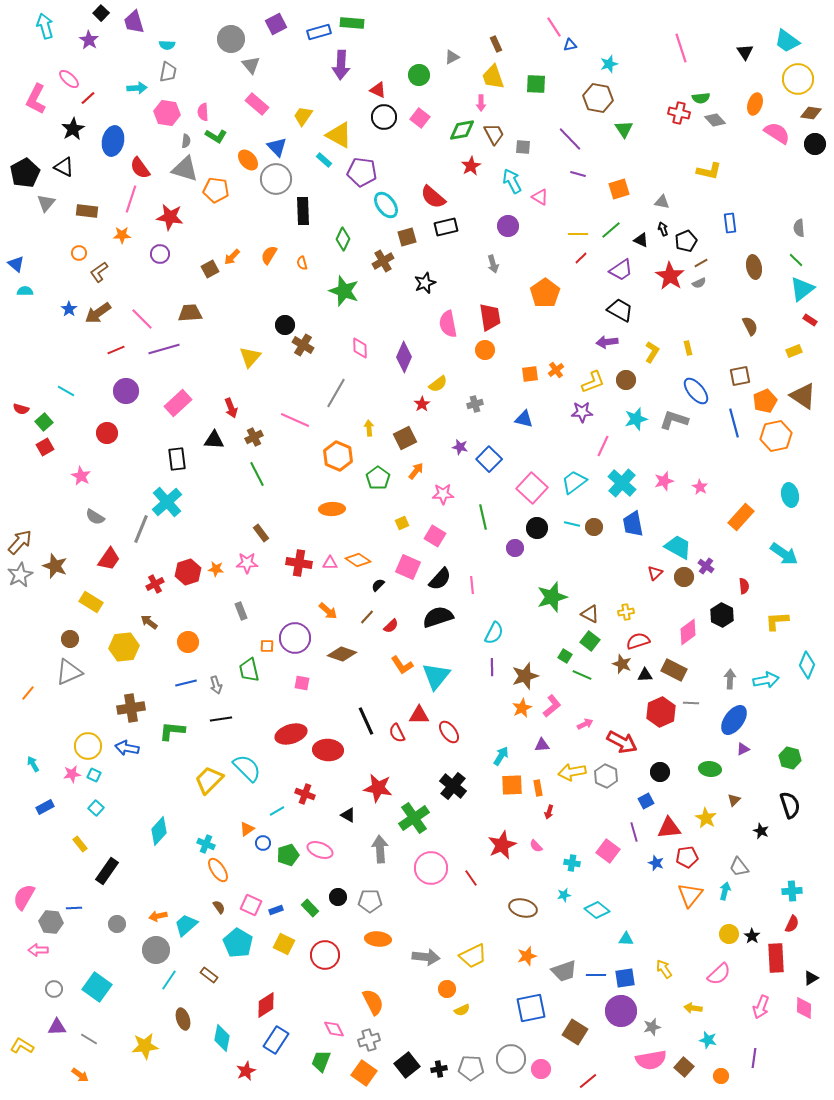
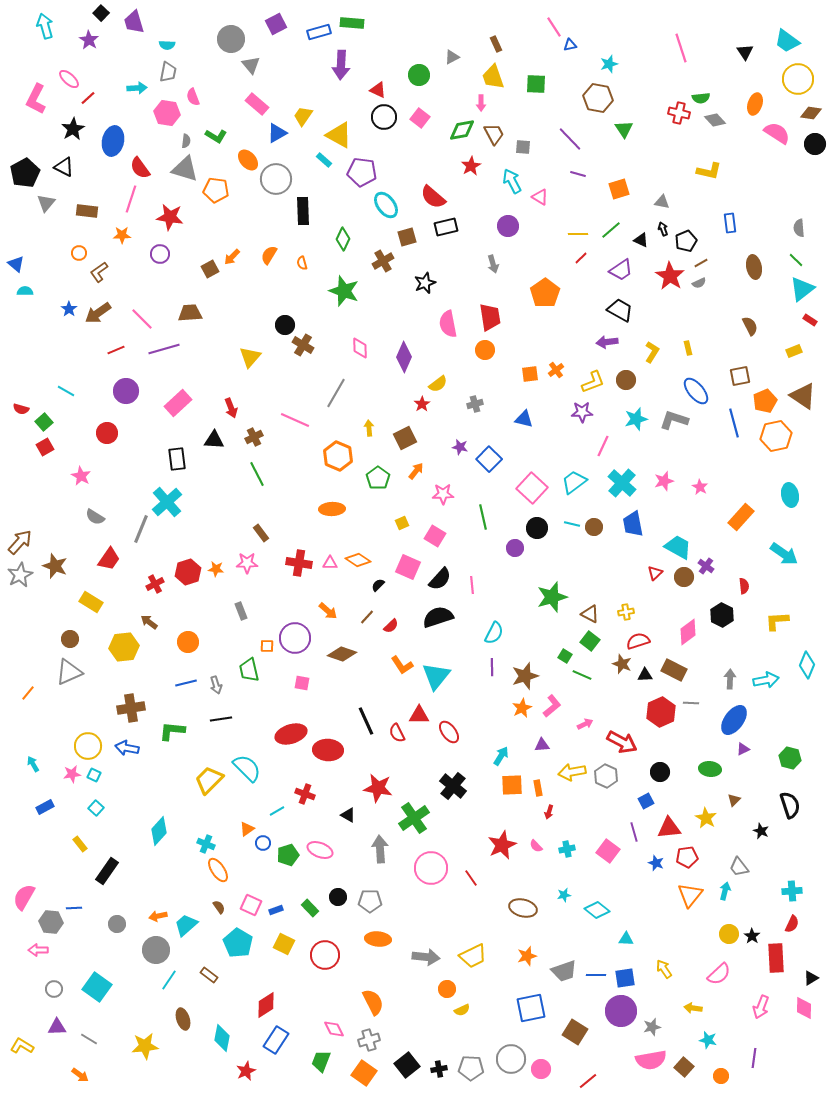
pink semicircle at (203, 112): moved 10 px left, 15 px up; rotated 18 degrees counterclockwise
blue triangle at (277, 147): moved 14 px up; rotated 45 degrees clockwise
cyan cross at (572, 863): moved 5 px left, 14 px up; rotated 21 degrees counterclockwise
